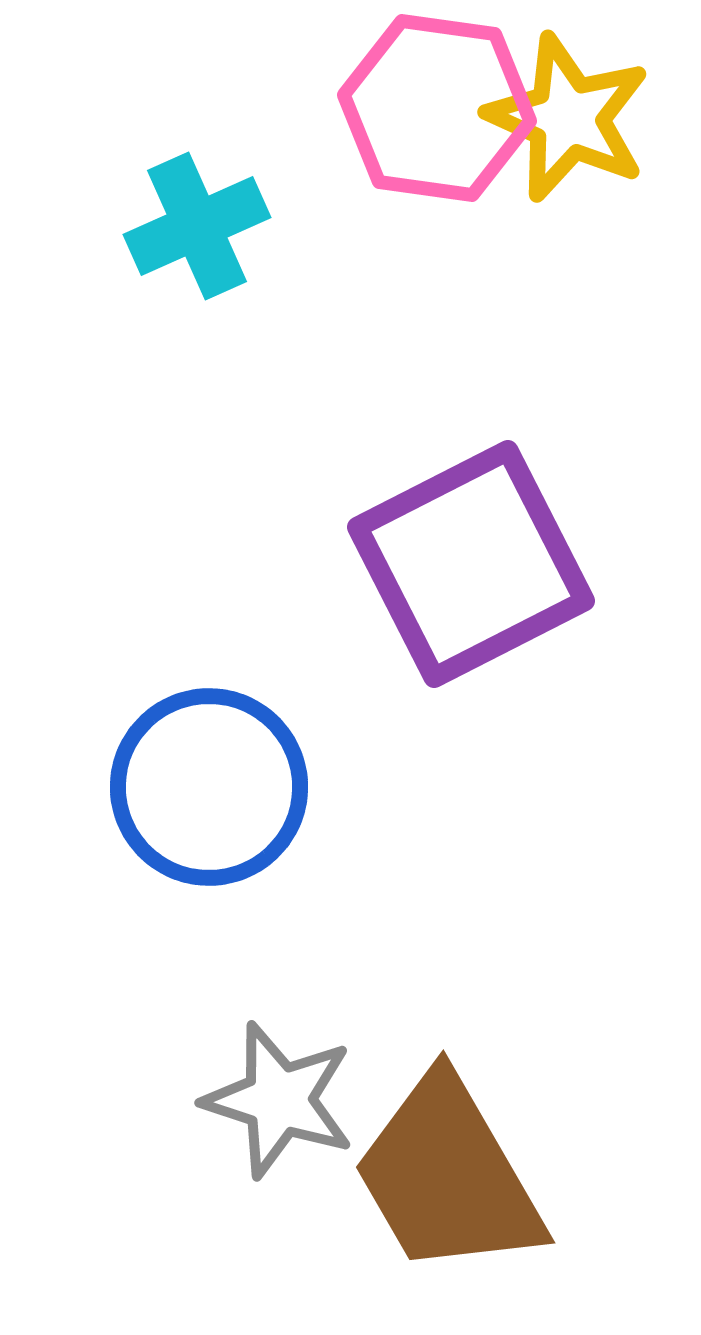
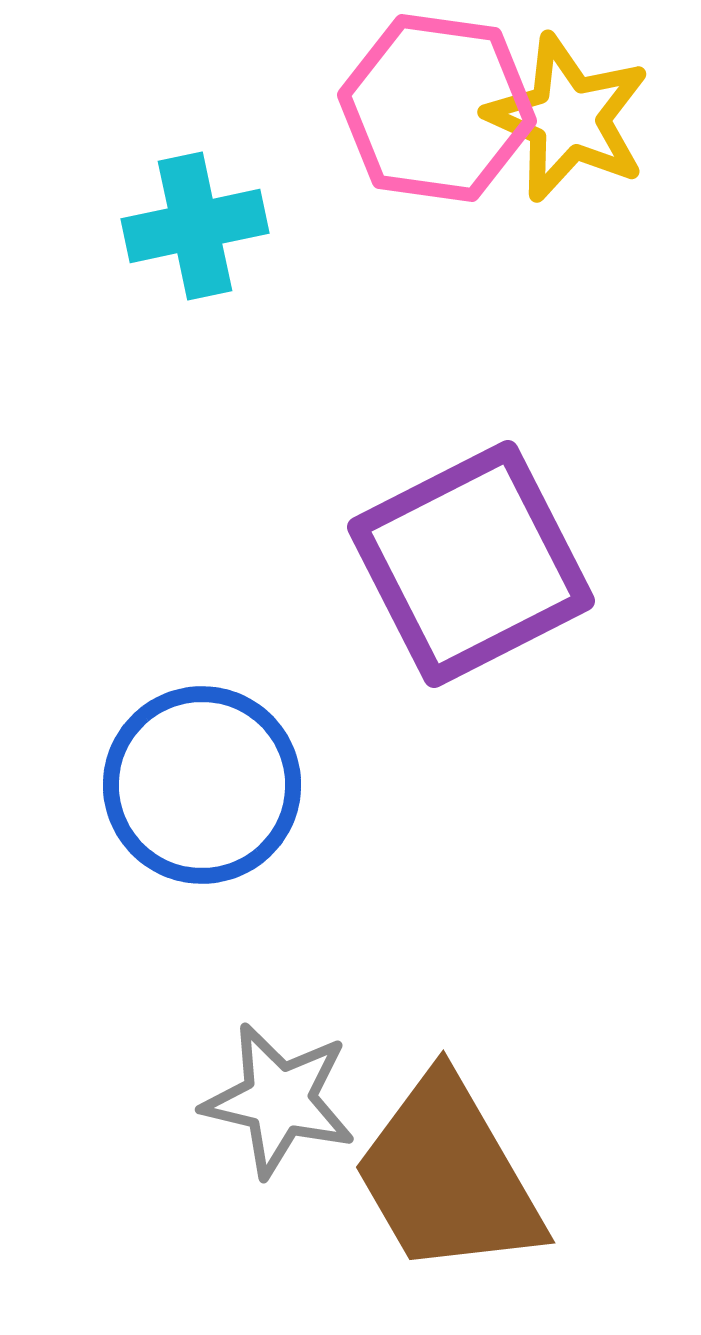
cyan cross: moved 2 px left; rotated 12 degrees clockwise
blue circle: moved 7 px left, 2 px up
gray star: rotated 5 degrees counterclockwise
